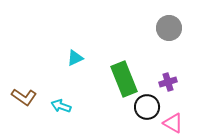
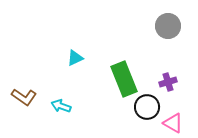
gray circle: moved 1 px left, 2 px up
